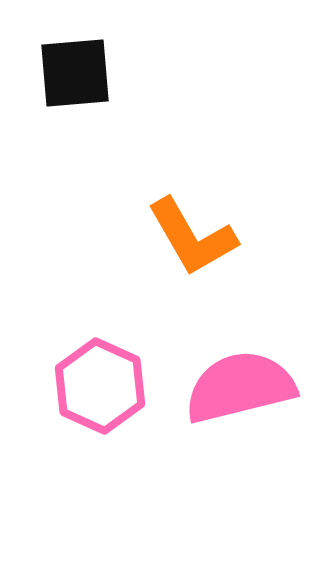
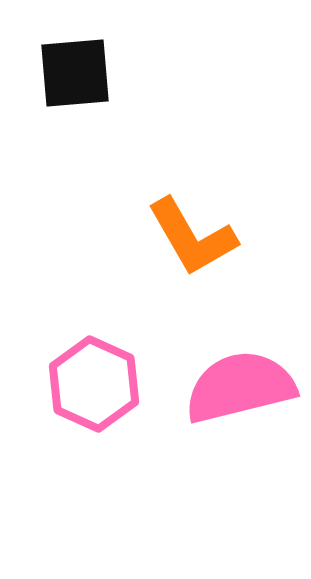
pink hexagon: moved 6 px left, 2 px up
